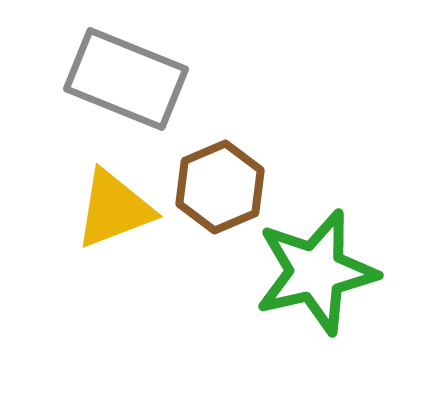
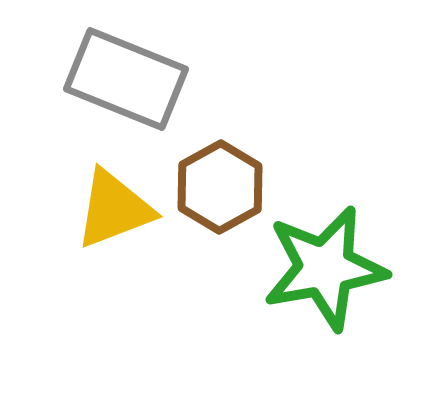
brown hexagon: rotated 6 degrees counterclockwise
green star: moved 9 px right, 4 px up; rotated 3 degrees clockwise
